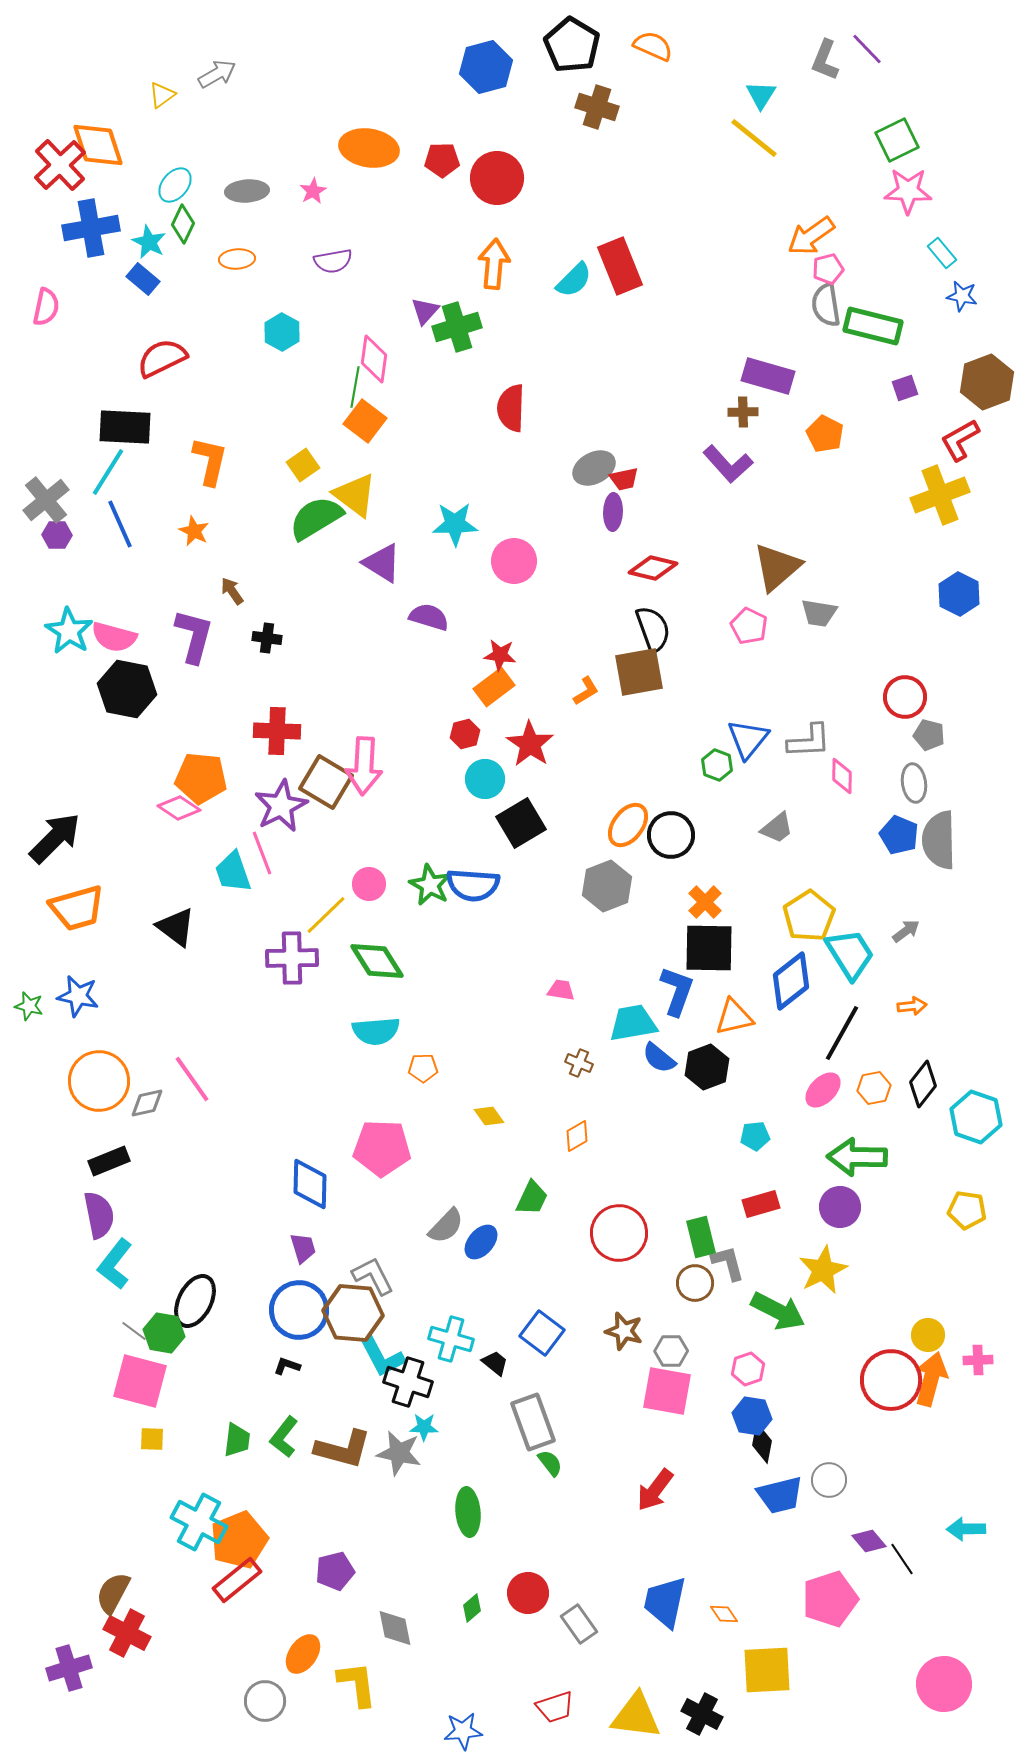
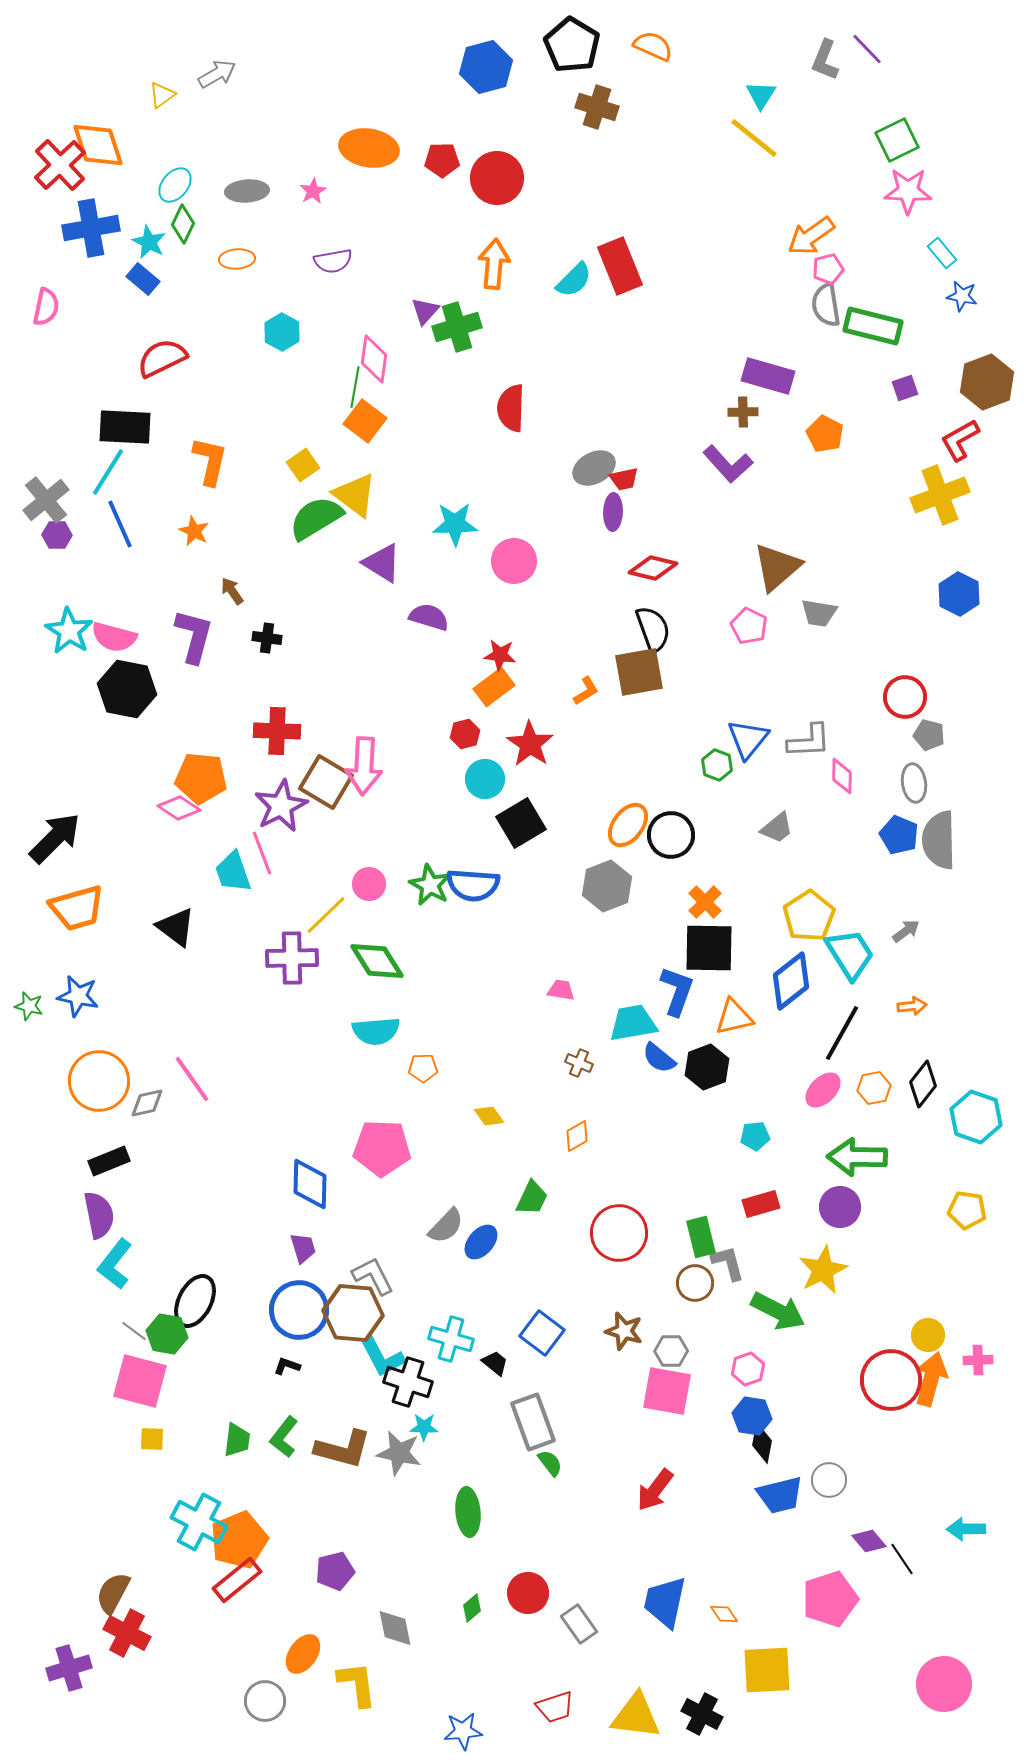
green hexagon at (164, 1333): moved 3 px right, 1 px down
